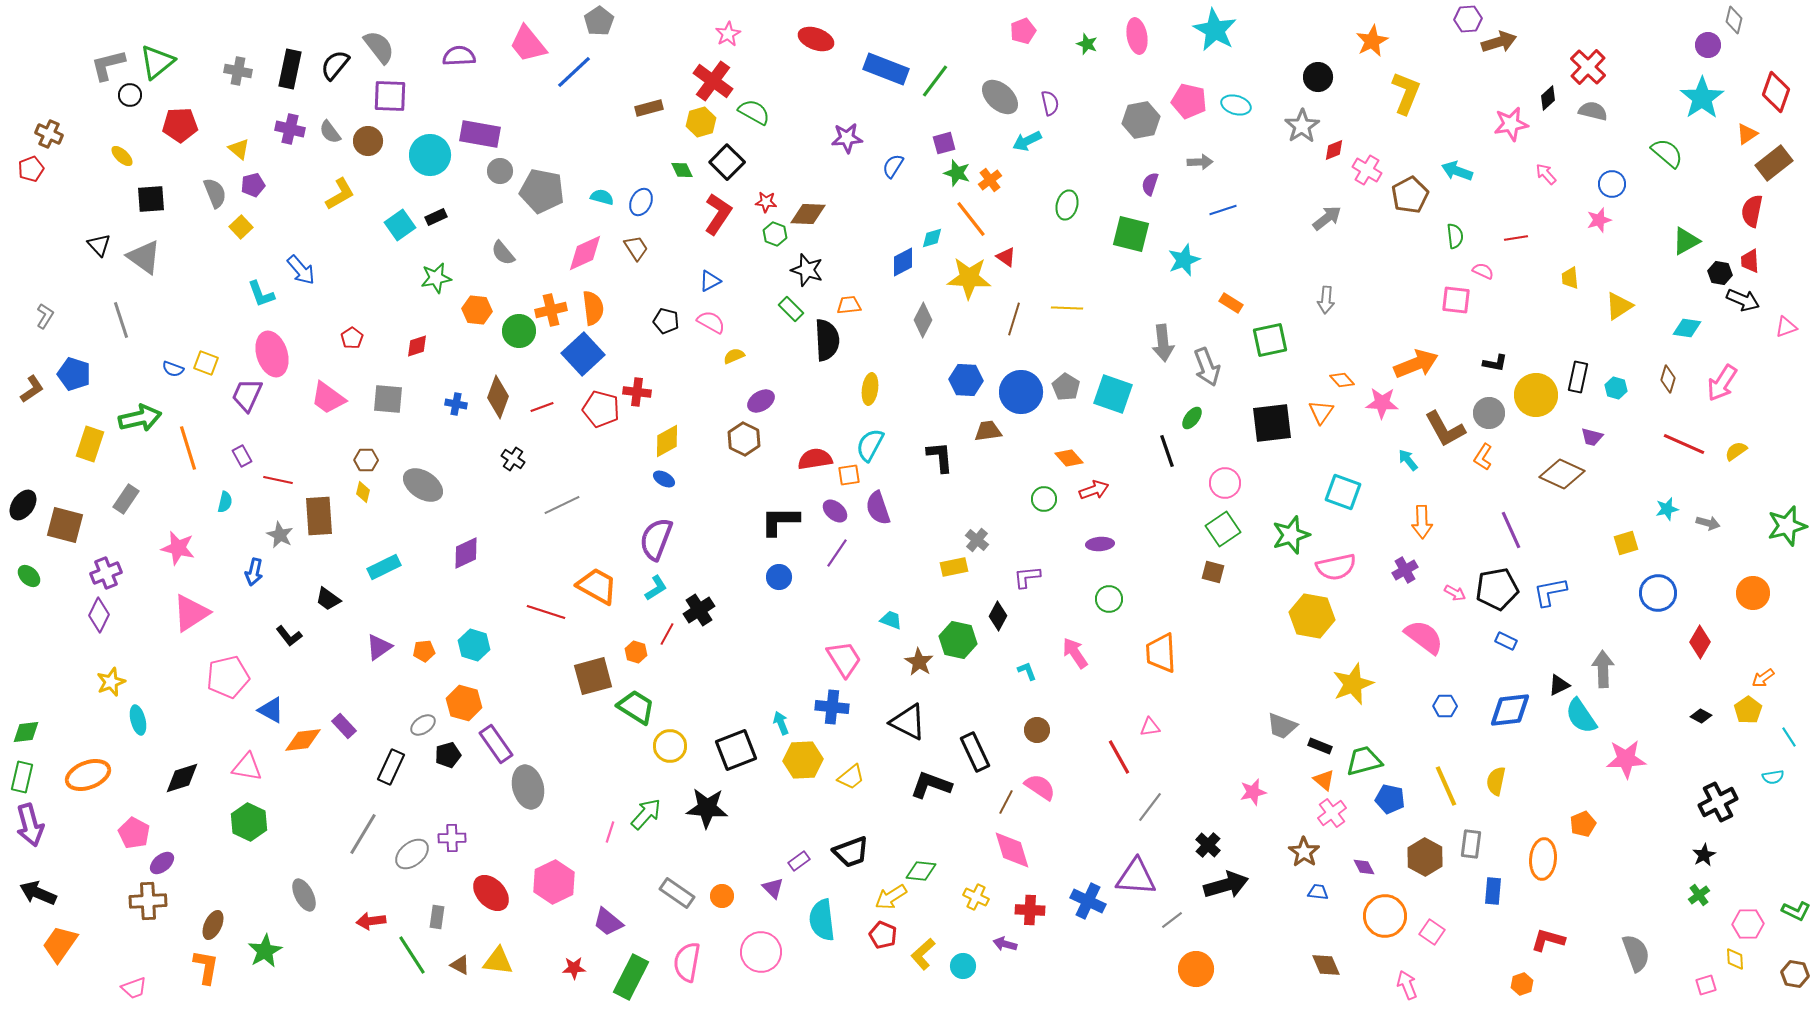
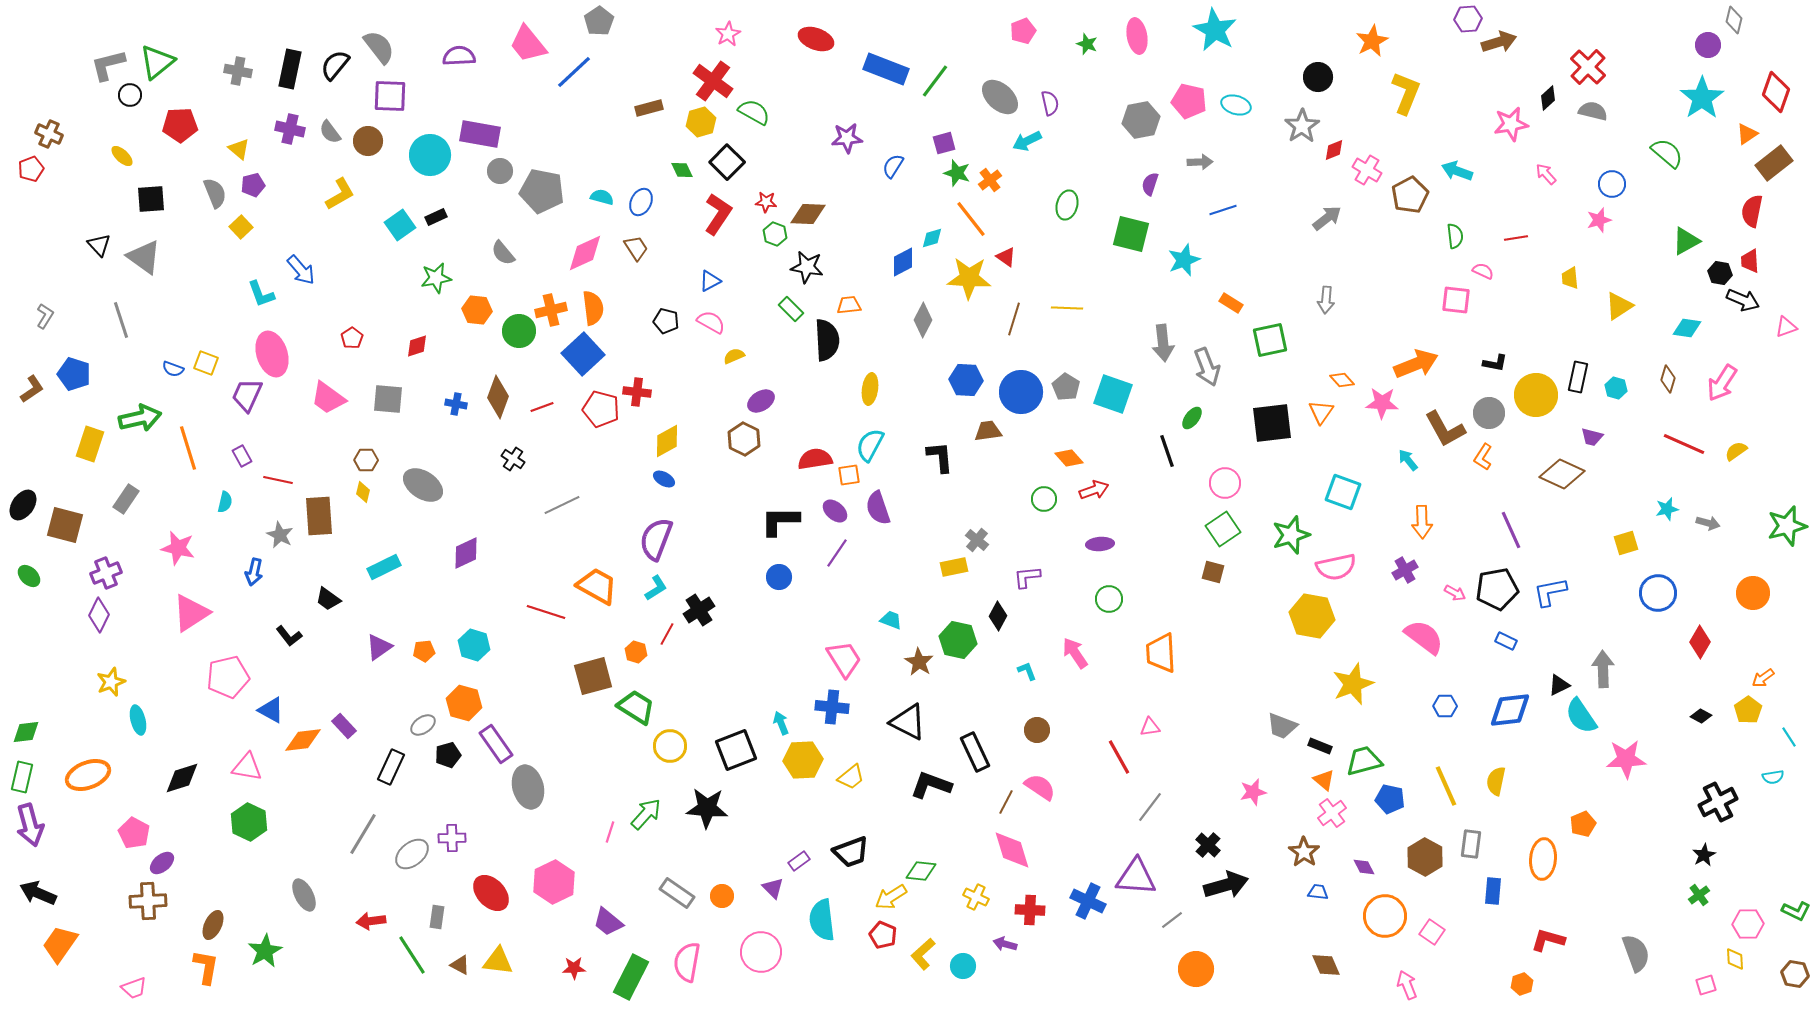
black star at (807, 270): moved 3 px up; rotated 8 degrees counterclockwise
